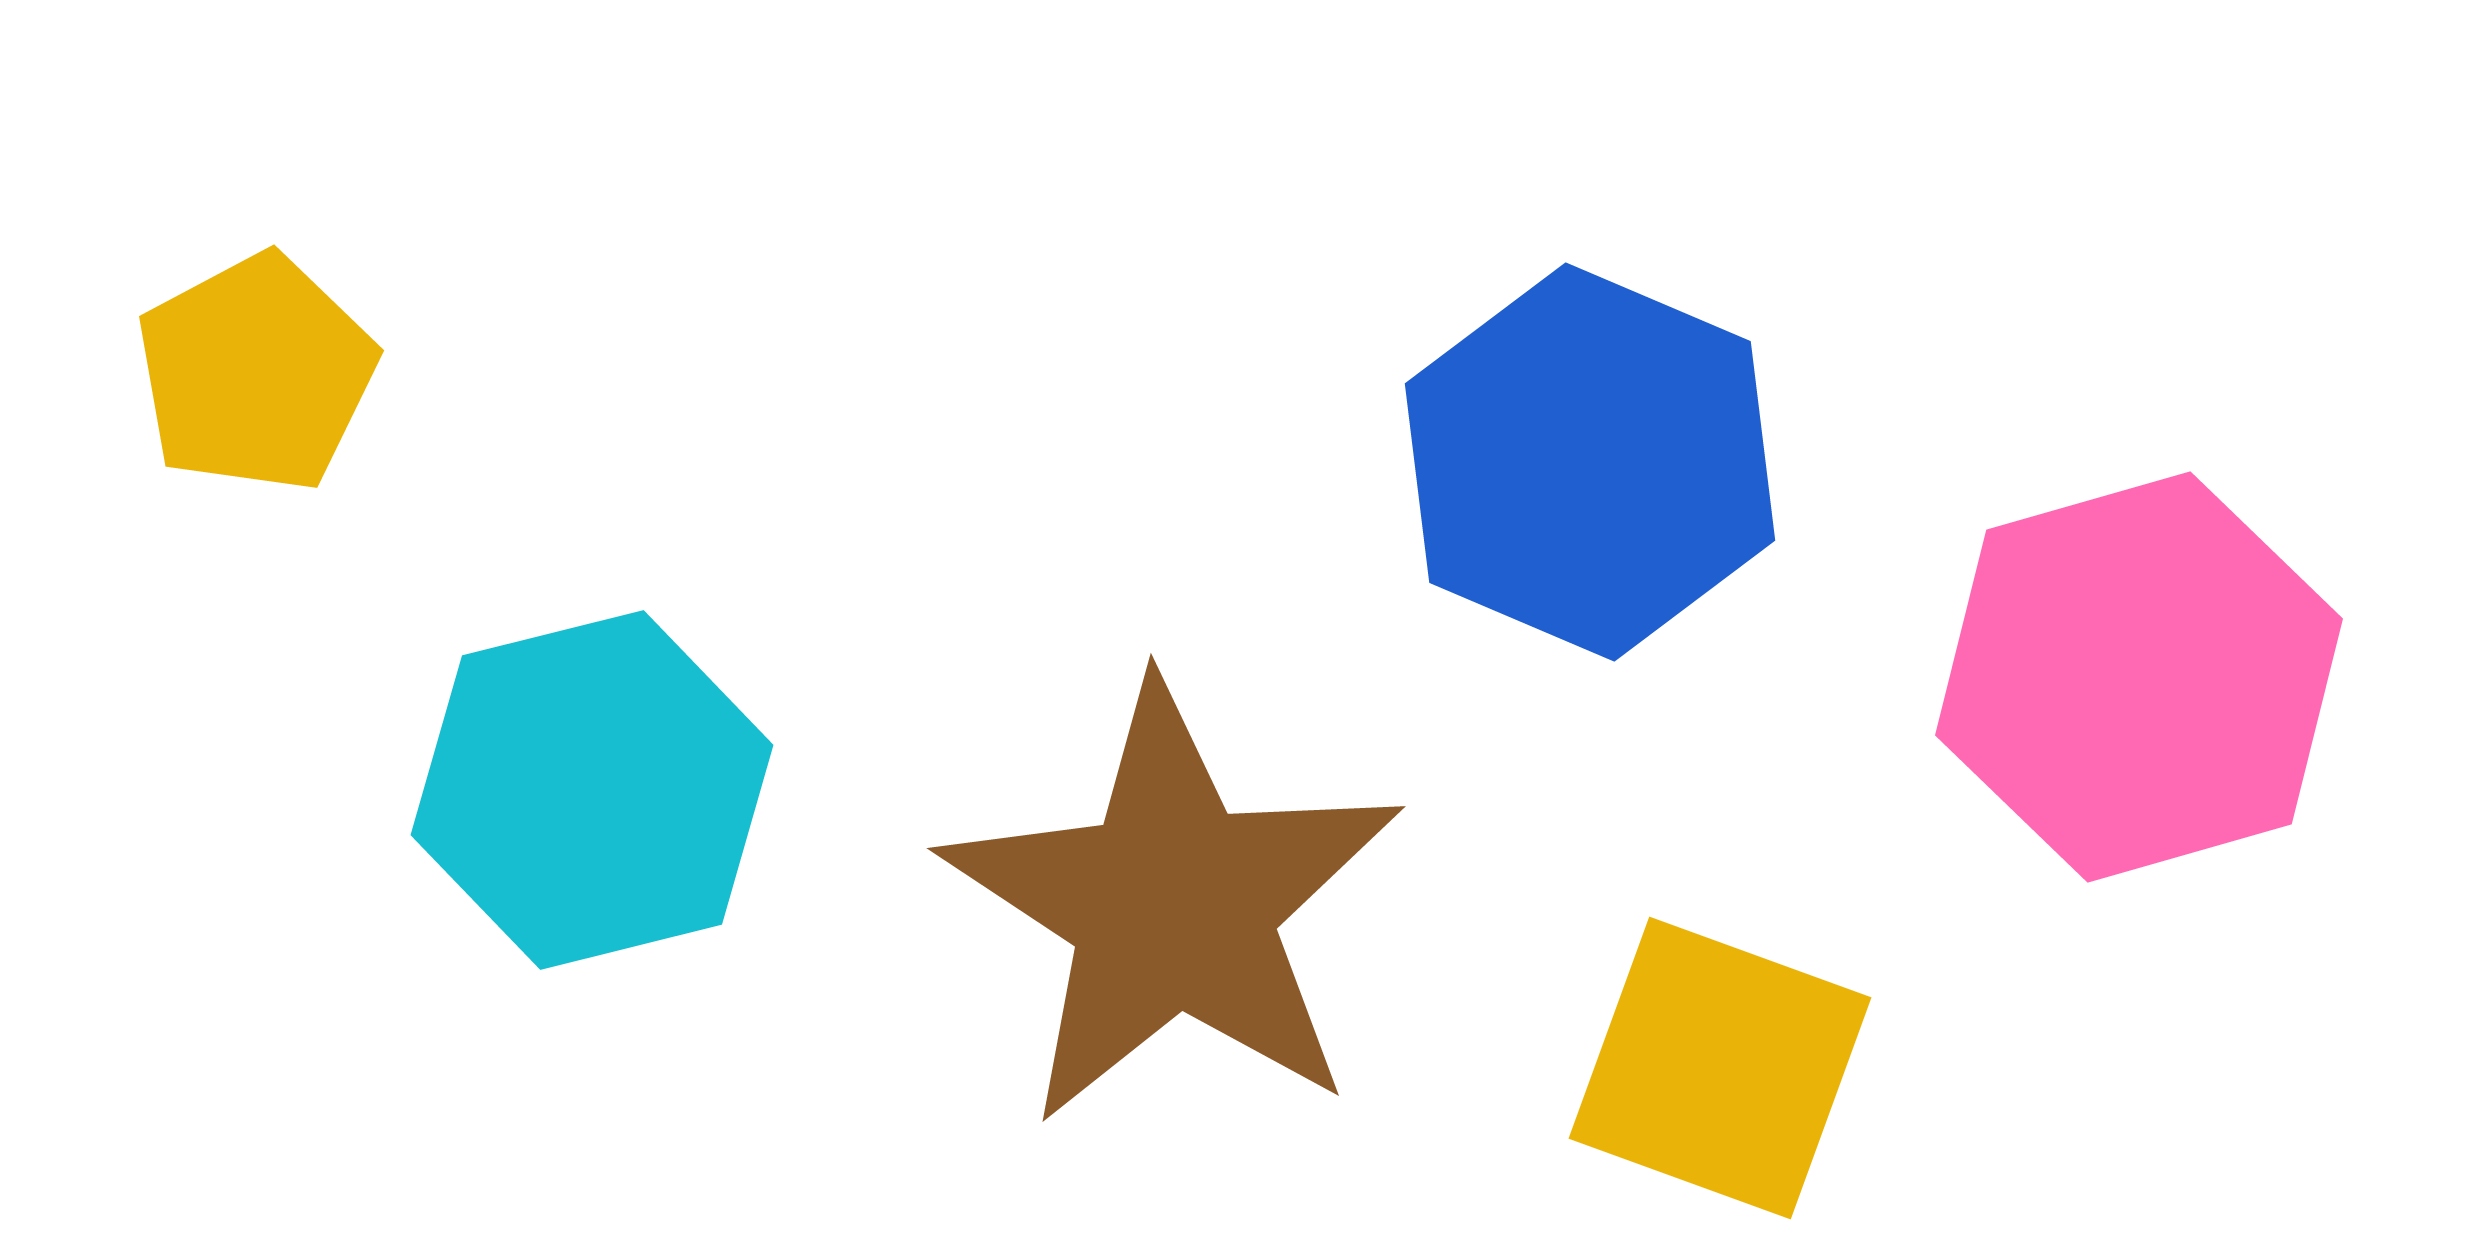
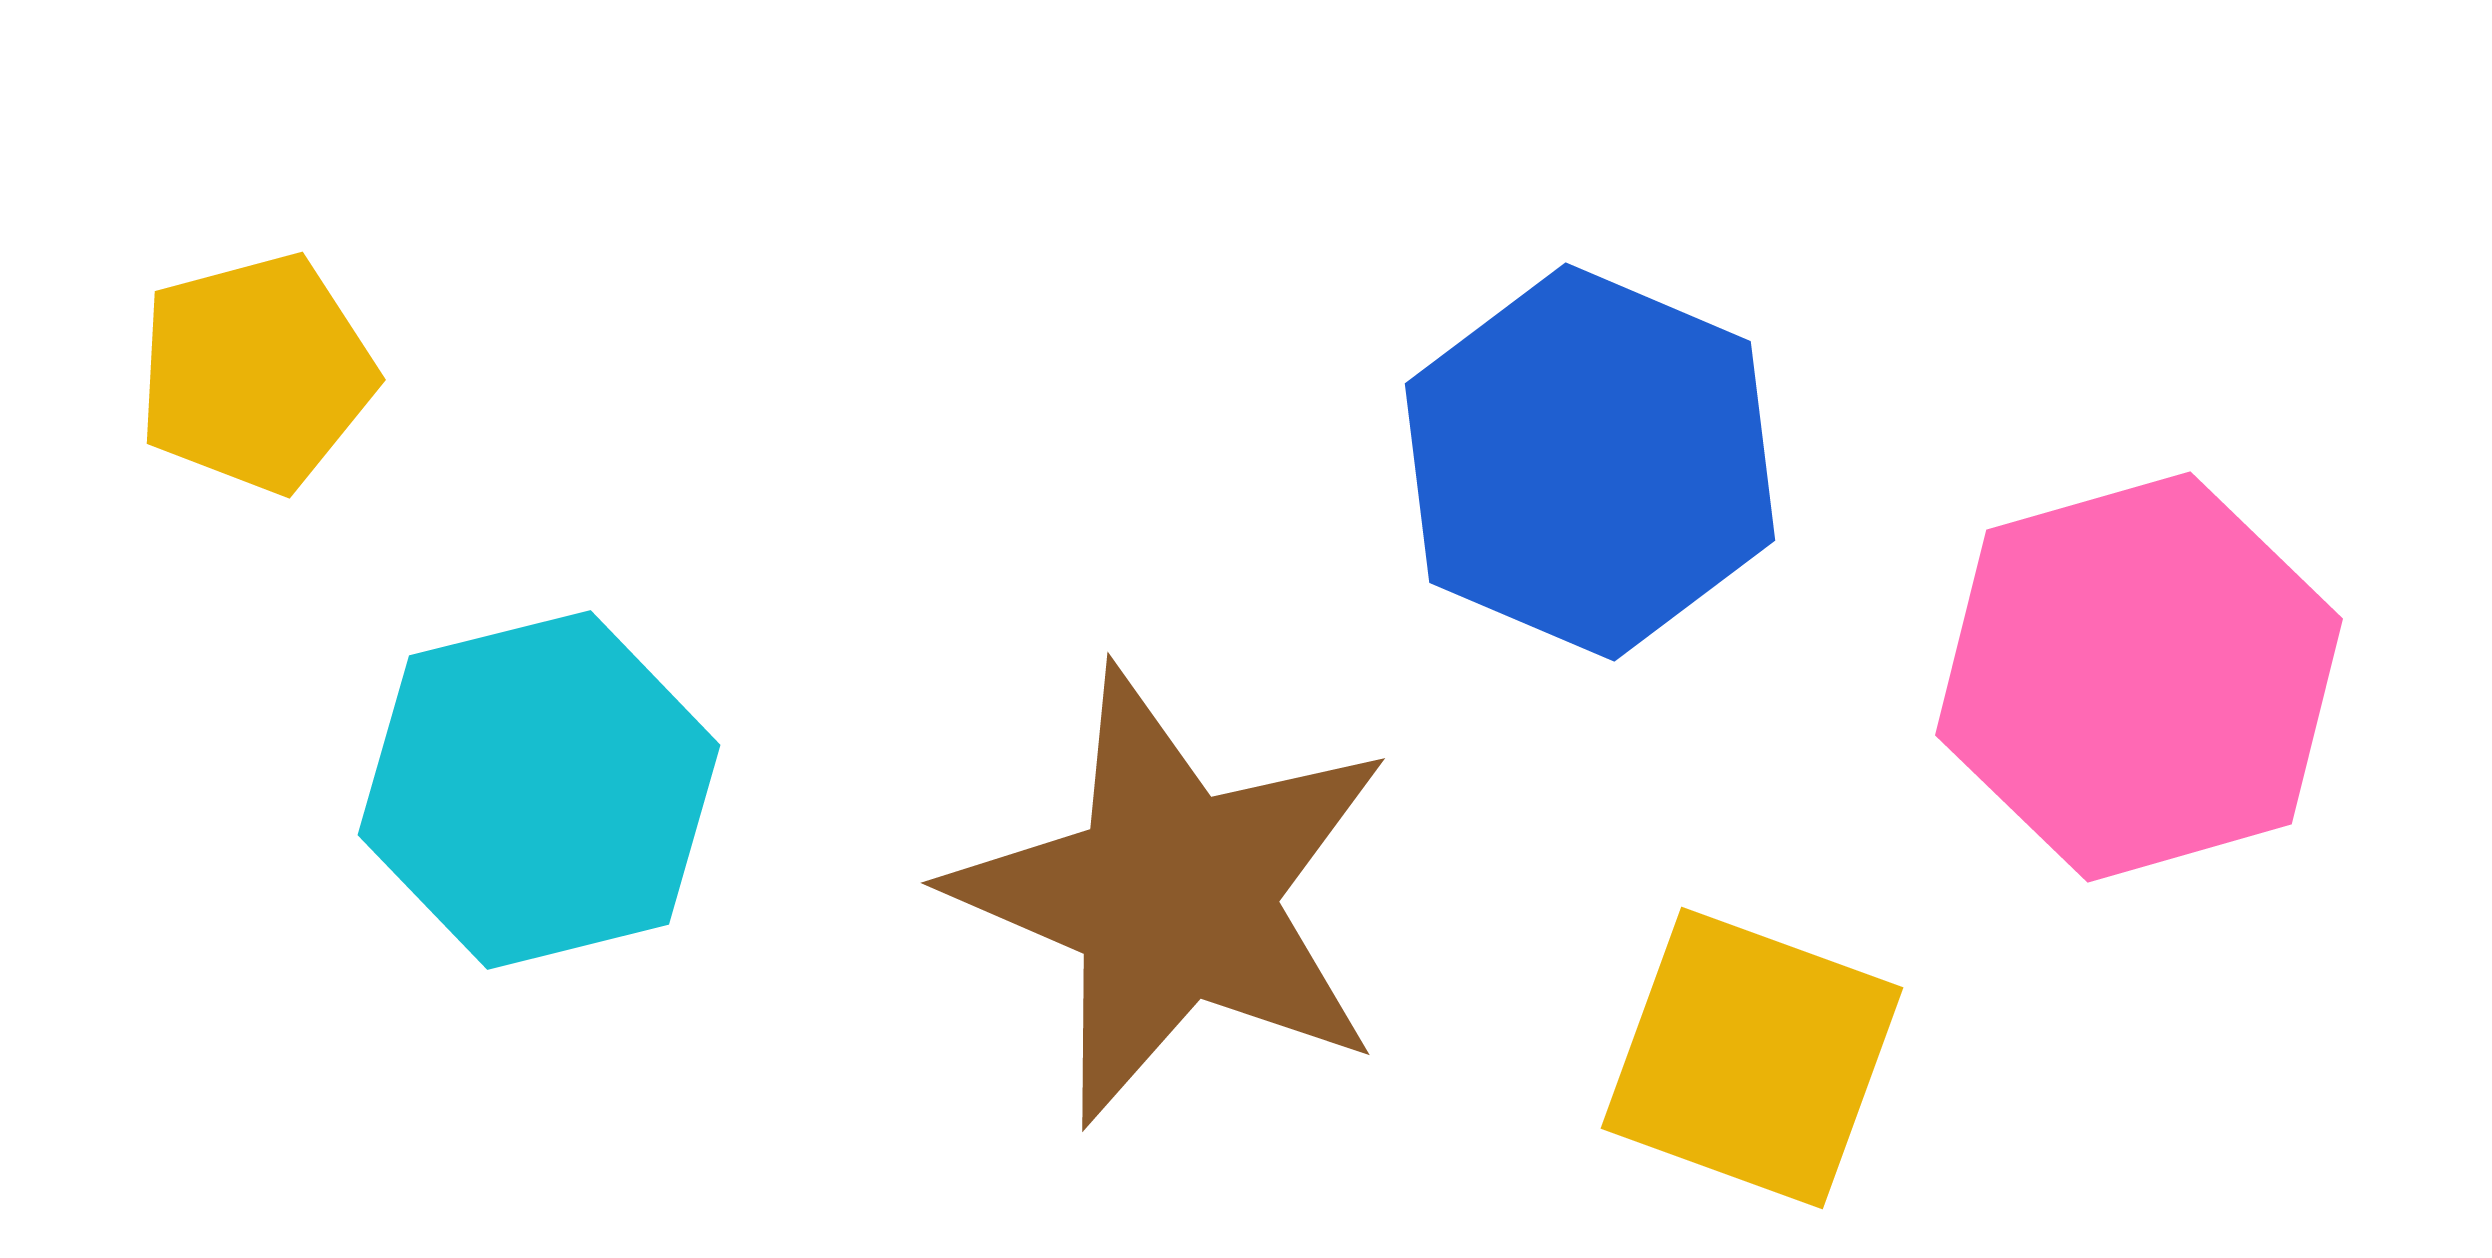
yellow pentagon: rotated 13 degrees clockwise
cyan hexagon: moved 53 px left
brown star: moved 9 px up; rotated 10 degrees counterclockwise
yellow square: moved 32 px right, 10 px up
